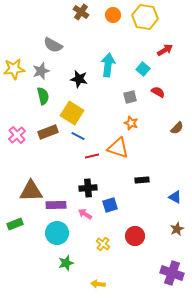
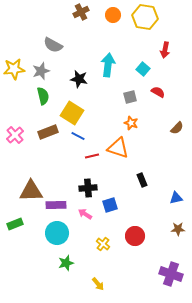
brown cross: rotated 28 degrees clockwise
red arrow: rotated 133 degrees clockwise
pink cross: moved 2 px left
black rectangle: rotated 72 degrees clockwise
blue triangle: moved 1 px right, 1 px down; rotated 40 degrees counterclockwise
brown star: moved 1 px right; rotated 24 degrees clockwise
purple cross: moved 1 px left, 1 px down
yellow arrow: rotated 136 degrees counterclockwise
